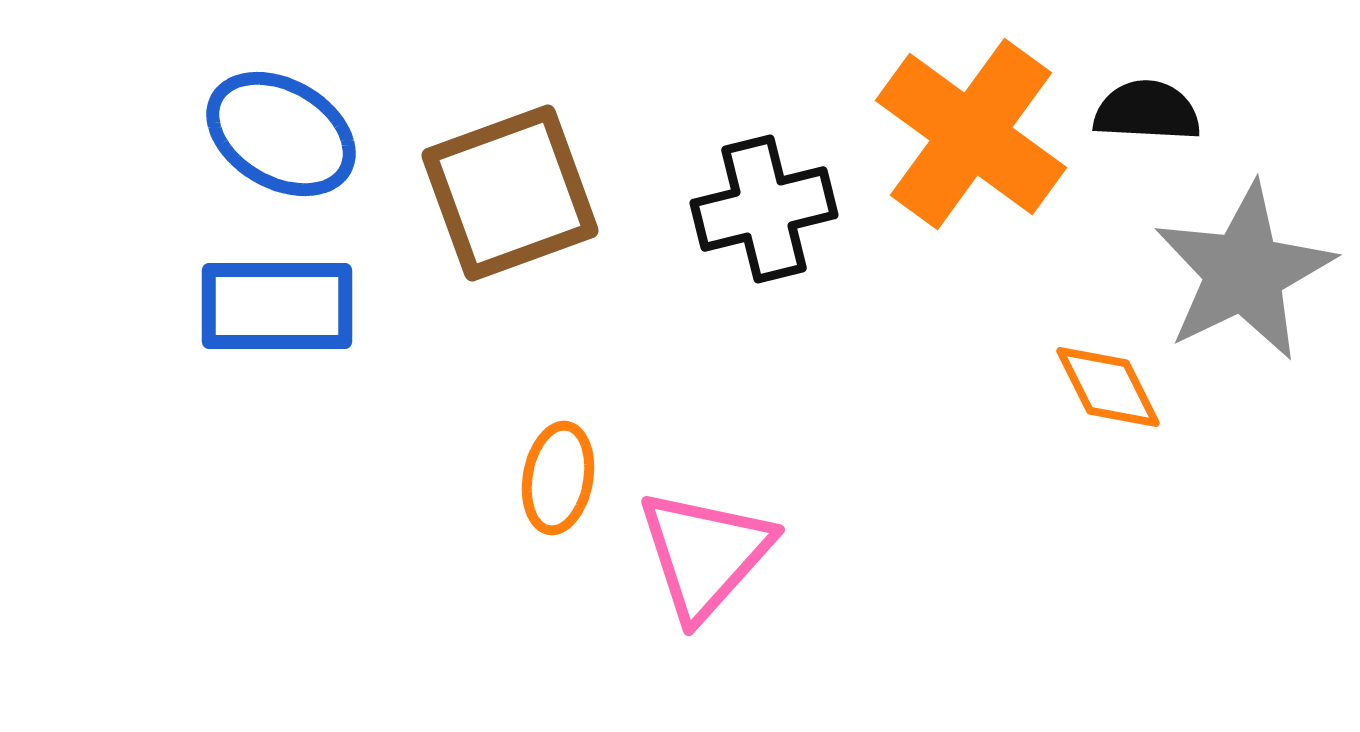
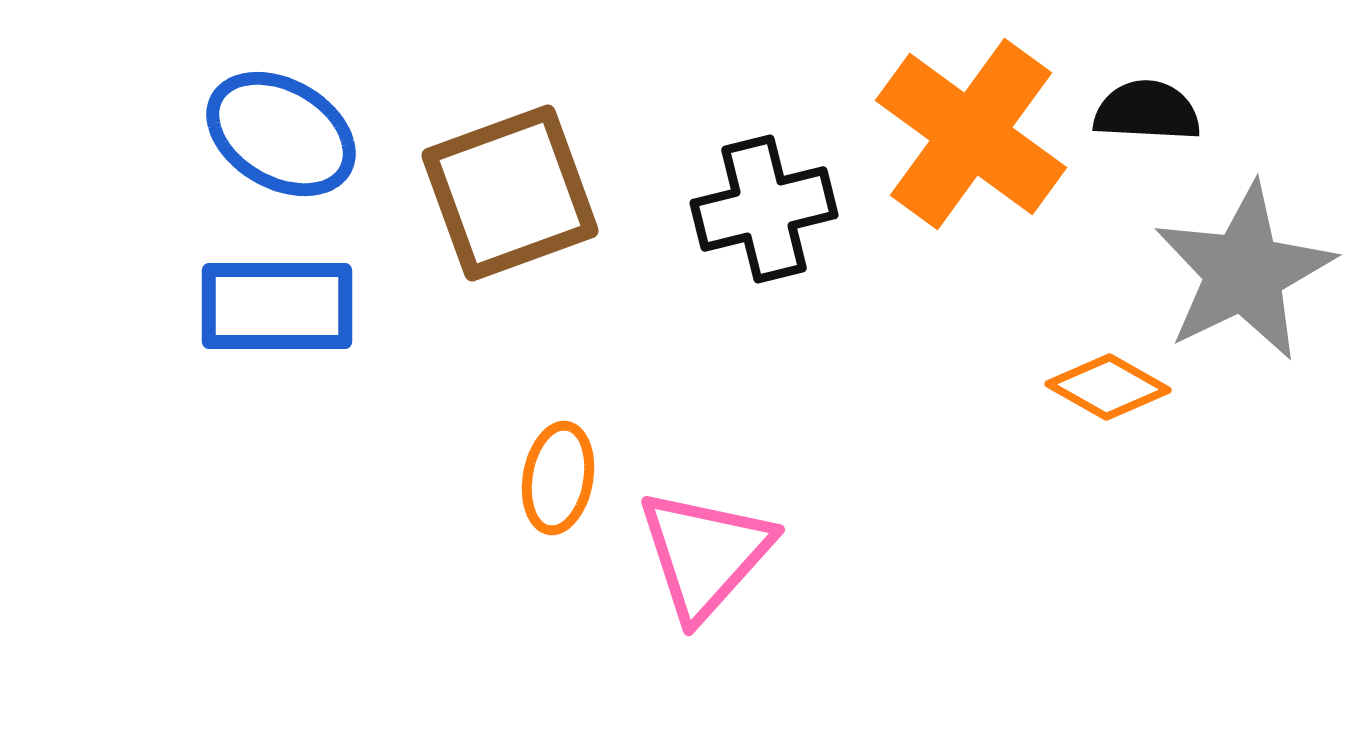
orange diamond: rotated 34 degrees counterclockwise
